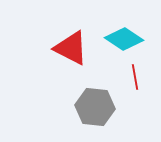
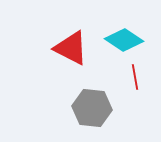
cyan diamond: moved 1 px down
gray hexagon: moved 3 px left, 1 px down
